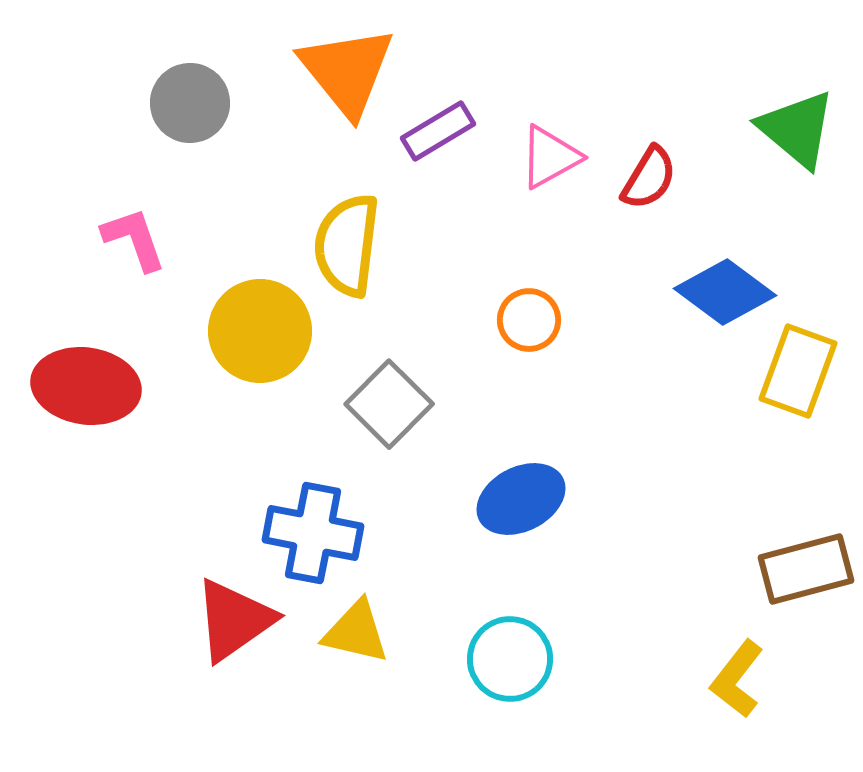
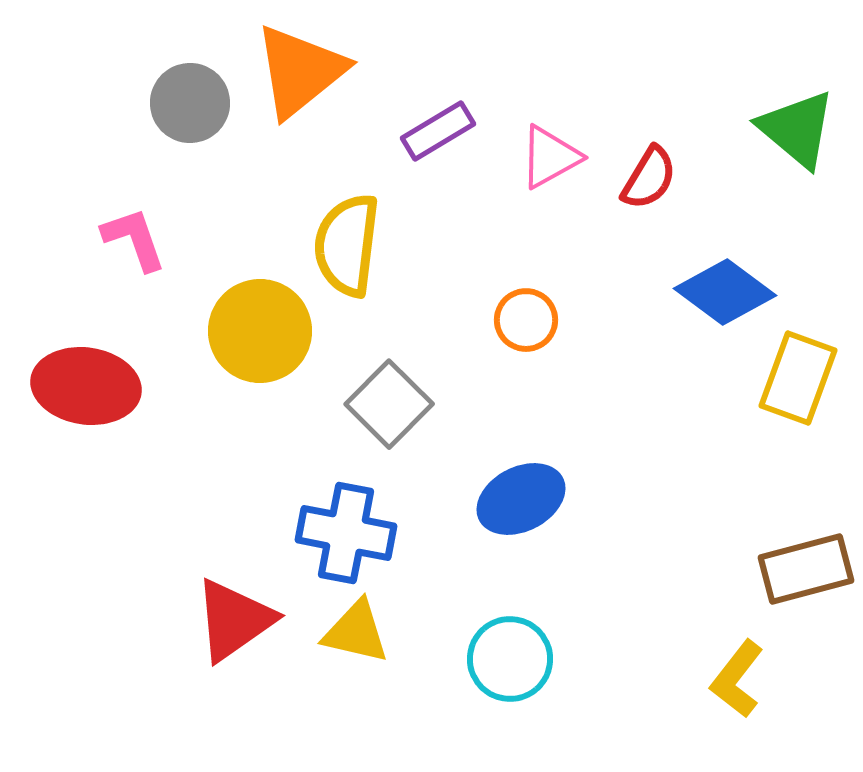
orange triangle: moved 47 px left; rotated 30 degrees clockwise
orange circle: moved 3 px left
yellow rectangle: moved 7 px down
blue cross: moved 33 px right
